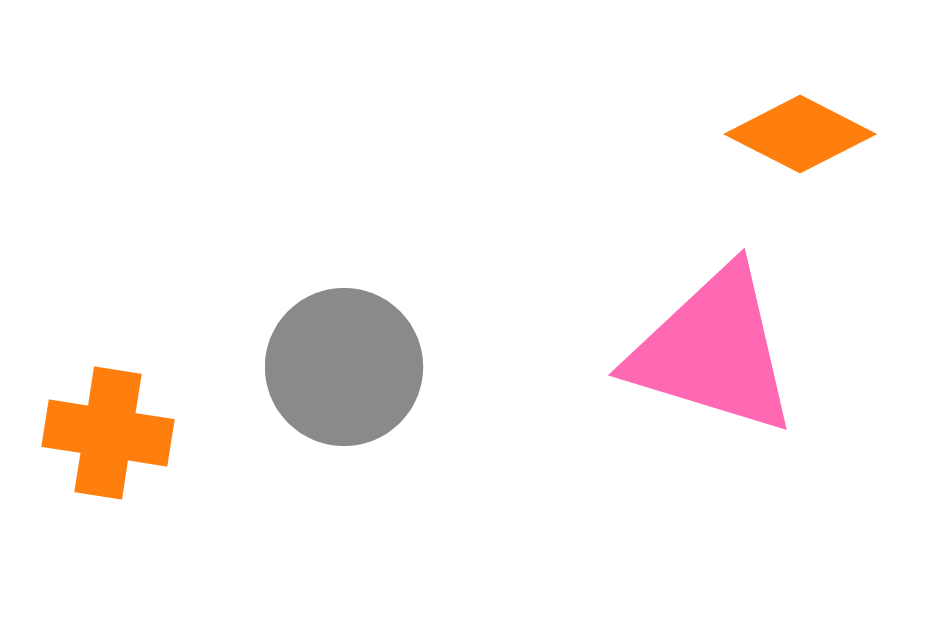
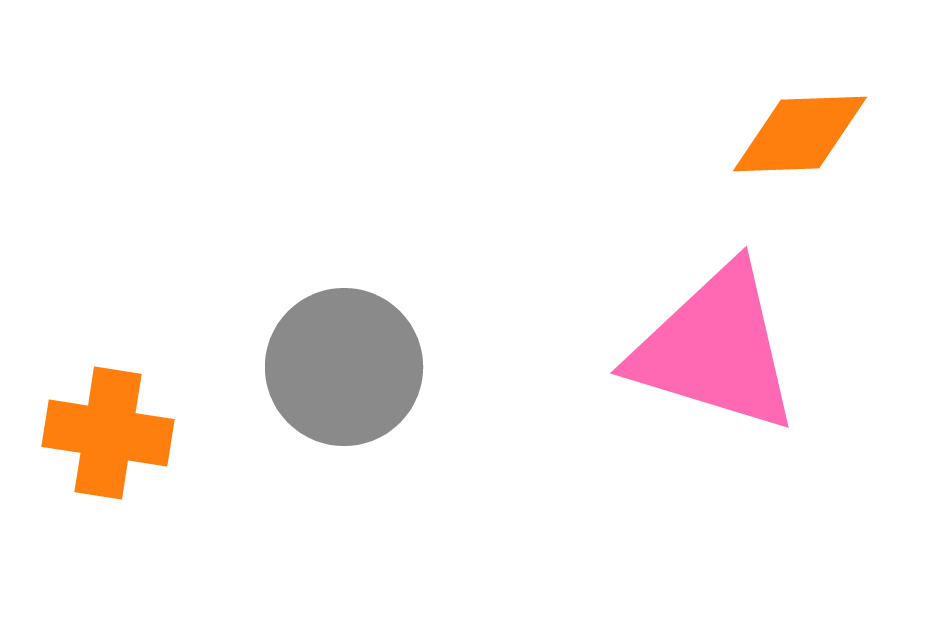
orange diamond: rotated 29 degrees counterclockwise
pink triangle: moved 2 px right, 2 px up
